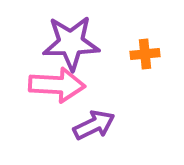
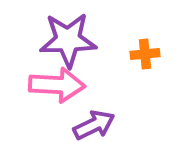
purple star: moved 3 px left, 3 px up
